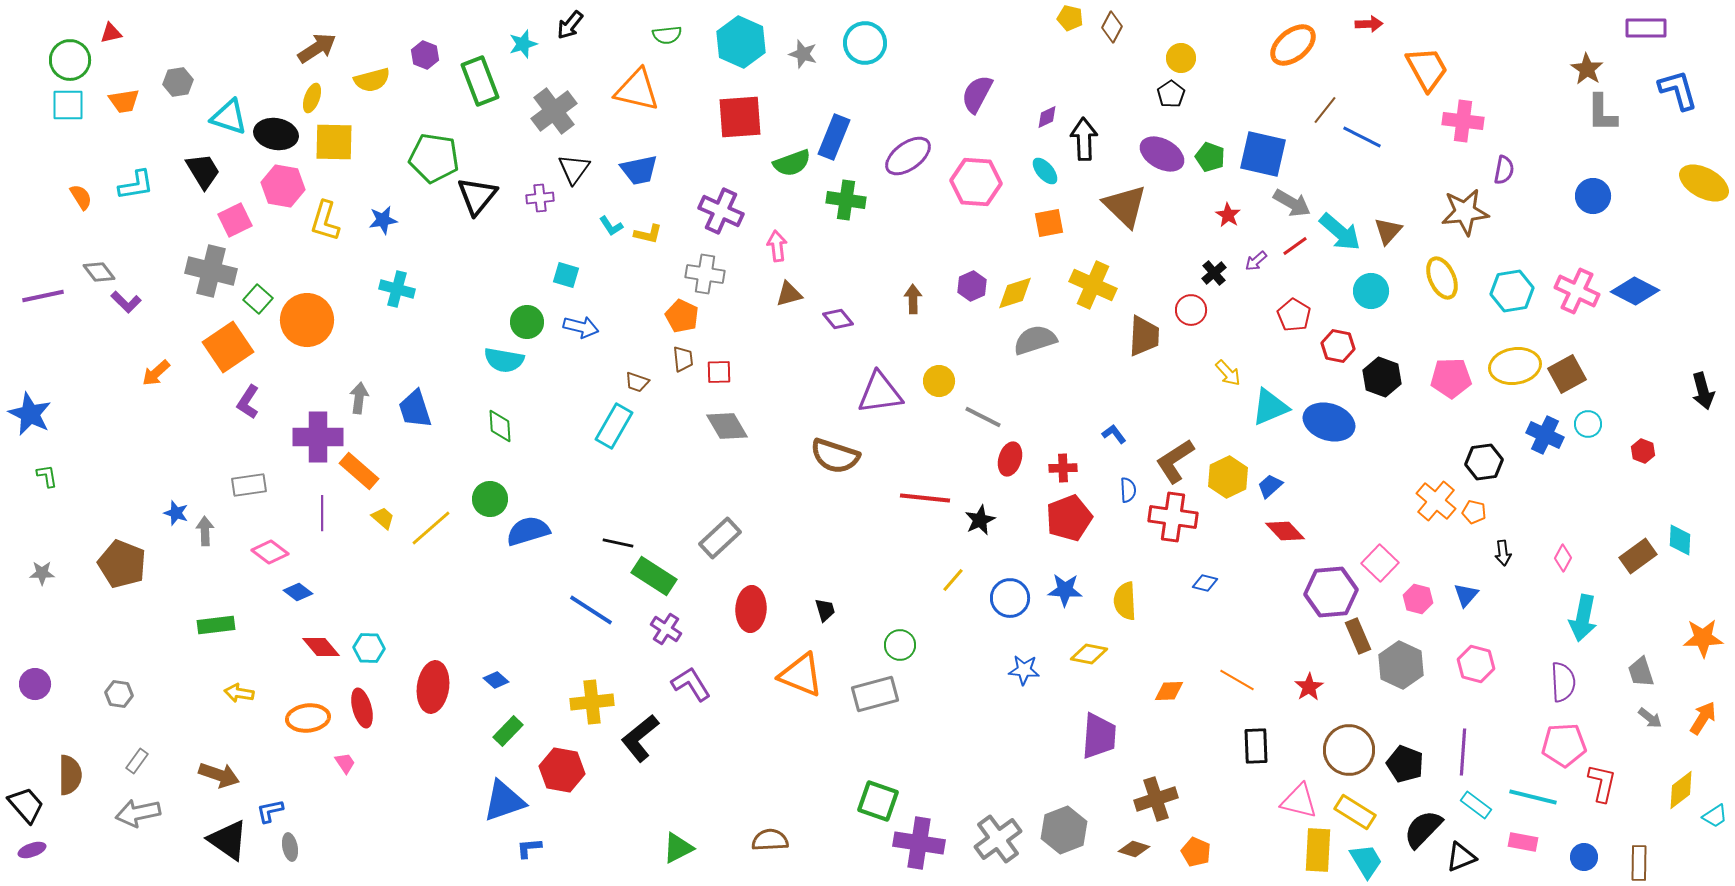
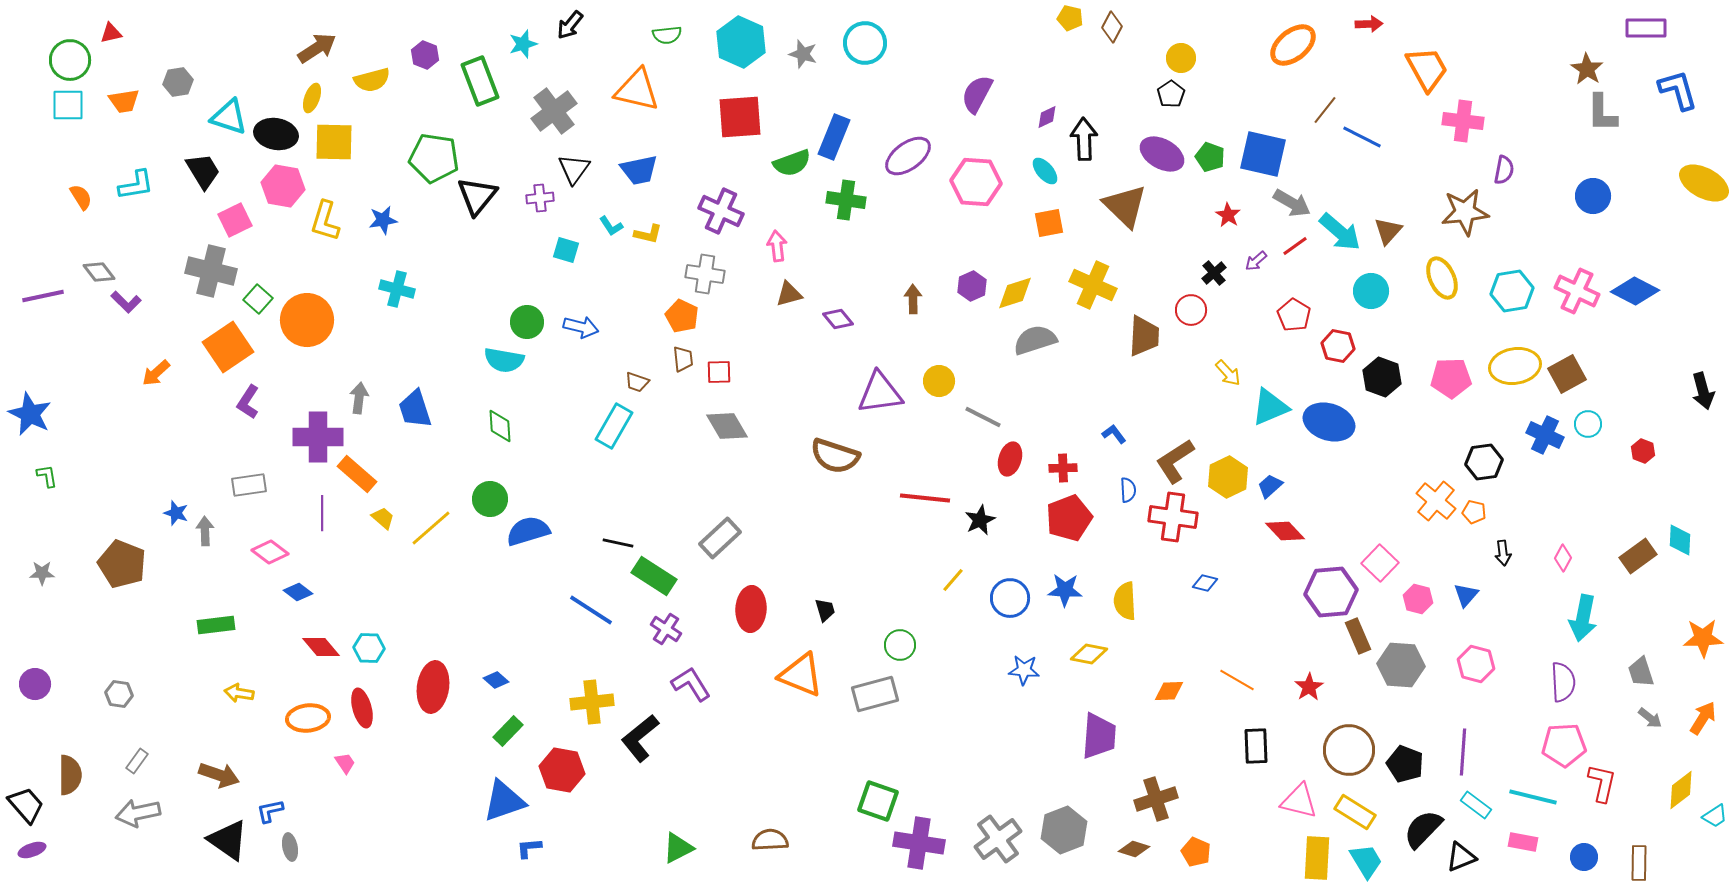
cyan square at (566, 275): moved 25 px up
orange rectangle at (359, 471): moved 2 px left, 3 px down
gray hexagon at (1401, 665): rotated 21 degrees counterclockwise
yellow rectangle at (1318, 850): moved 1 px left, 8 px down
